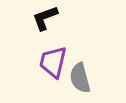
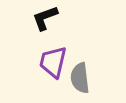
gray semicircle: rotated 8 degrees clockwise
